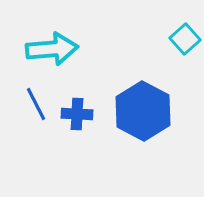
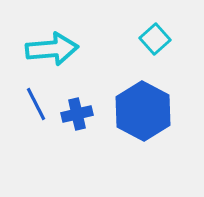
cyan square: moved 30 px left
blue cross: rotated 16 degrees counterclockwise
